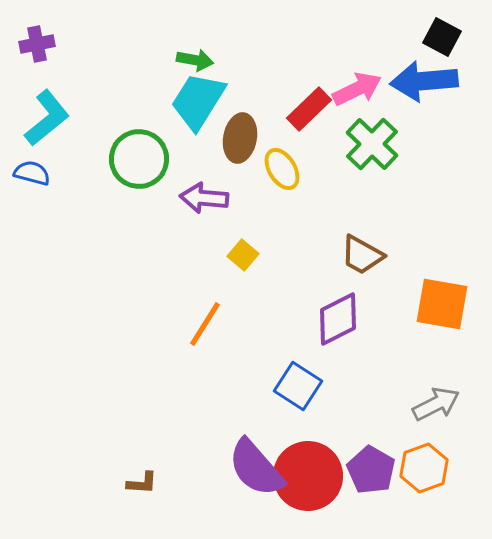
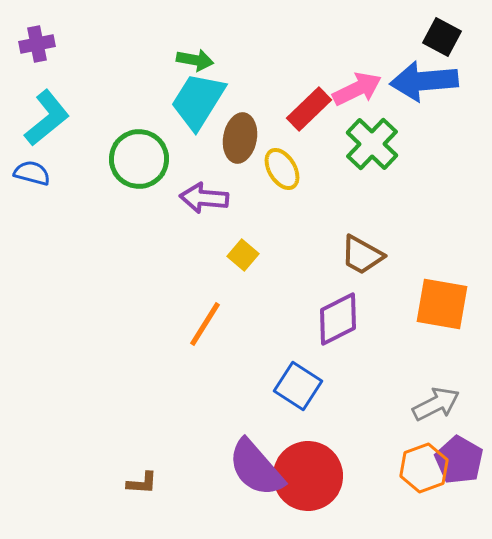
purple pentagon: moved 88 px right, 10 px up
